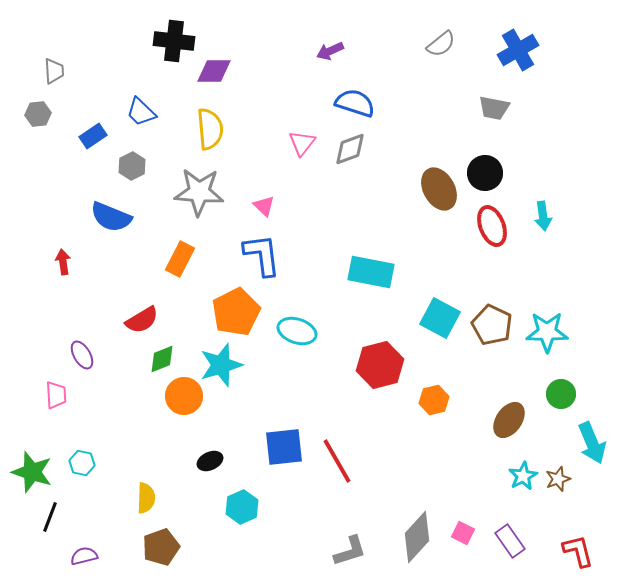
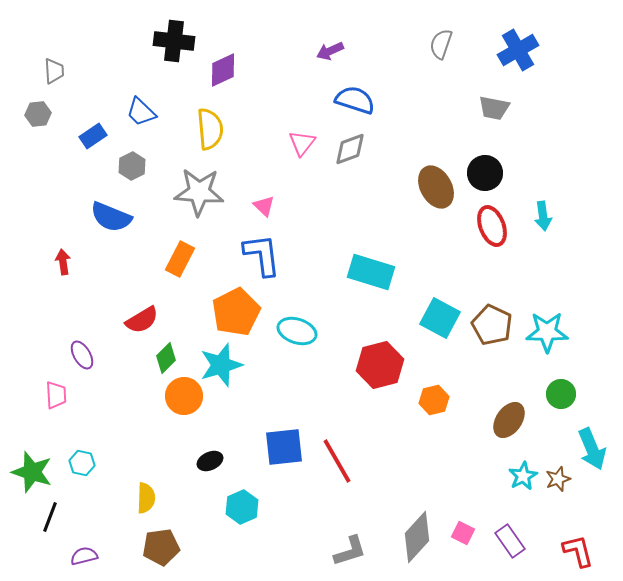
gray semicircle at (441, 44): rotated 148 degrees clockwise
purple diamond at (214, 71): moved 9 px right, 1 px up; rotated 24 degrees counterclockwise
blue semicircle at (355, 103): moved 3 px up
brown ellipse at (439, 189): moved 3 px left, 2 px up
cyan rectangle at (371, 272): rotated 6 degrees clockwise
green diamond at (162, 359): moved 4 px right, 1 px up; rotated 24 degrees counterclockwise
cyan arrow at (592, 443): moved 6 px down
brown pentagon at (161, 547): rotated 12 degrees clockwise
